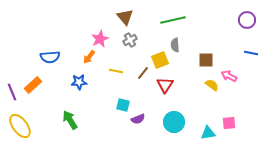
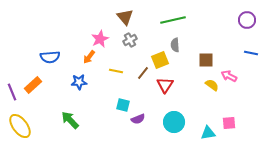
green arrow: rotated 12 degrees counterclockwise
